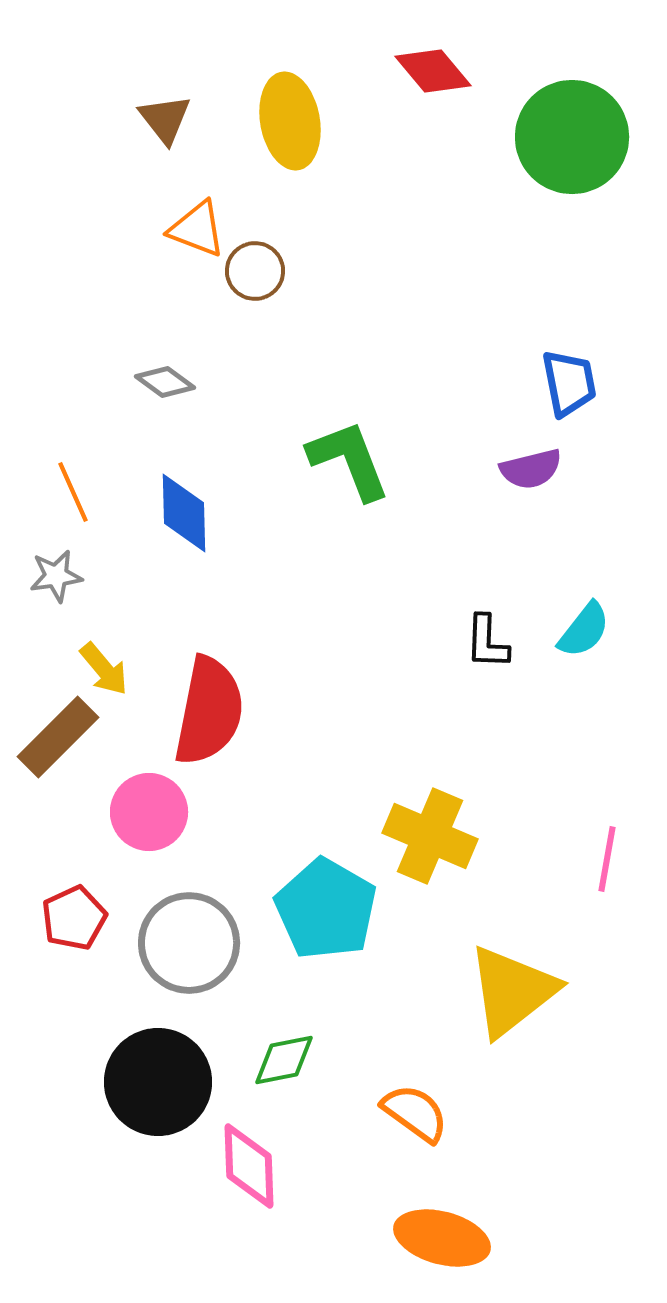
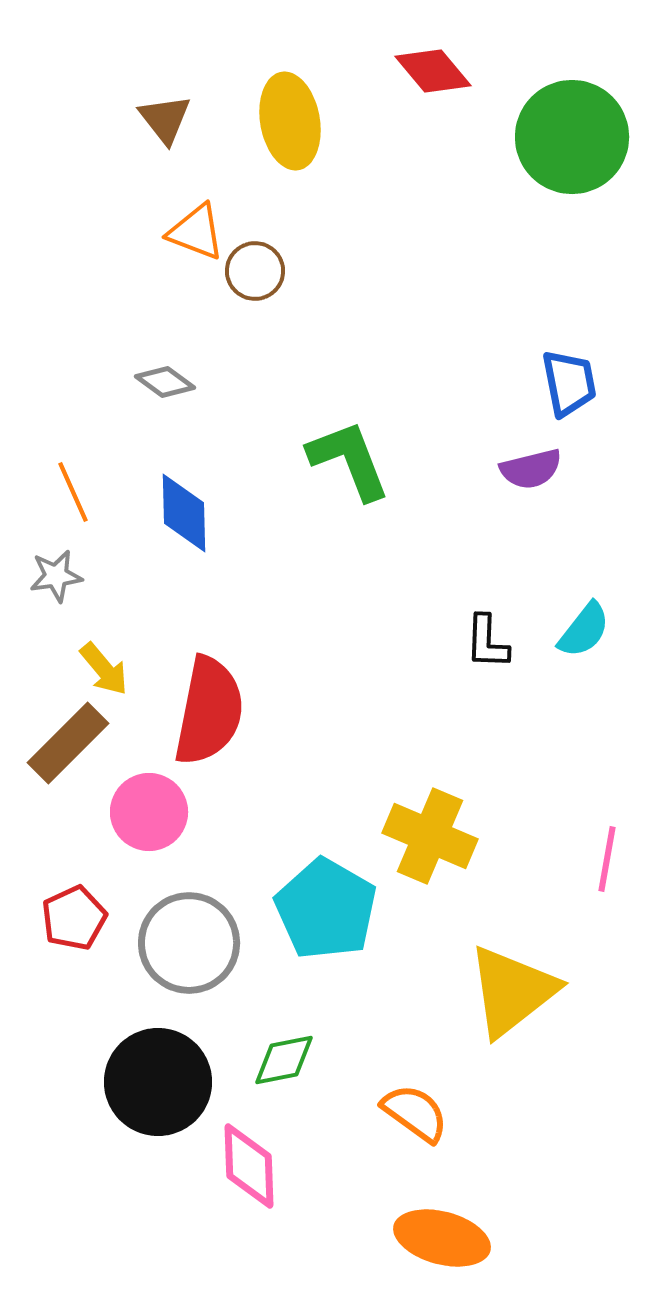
orange triangle: moved 1 px left, 3 px down
brown rectangle: moved 10 px right, 6 px down
